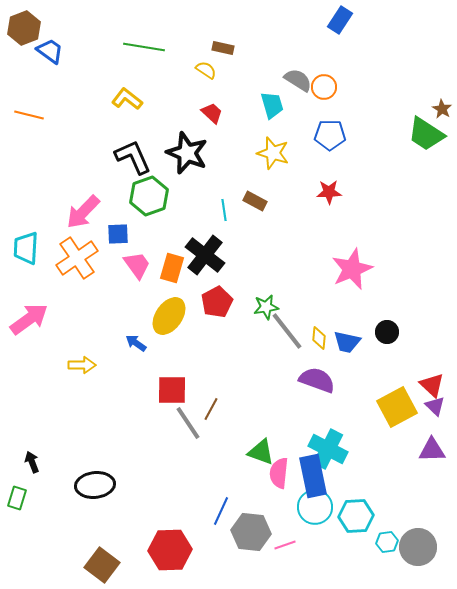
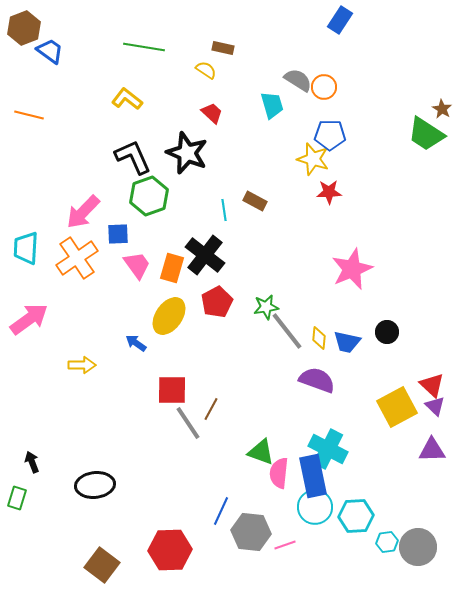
yellow star at (273, 153): moved 40 px right, 6 px down
